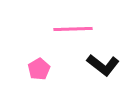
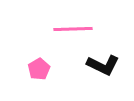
black L-shape: rotated 12 degrees counterclockwise
